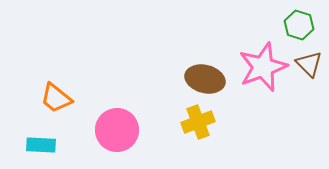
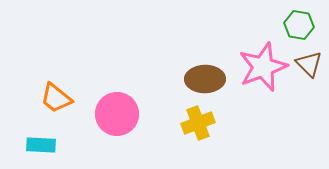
green hexagon: rotated 8 degrees counterclockwise
brown ellipse: rotated 15 degrees counterclockwise
yellow cross: moved 1 px down
pink circle: moved 16 px up
